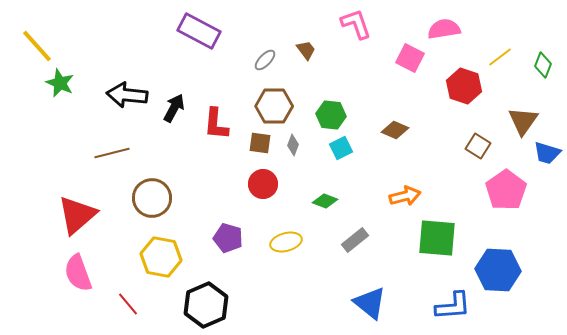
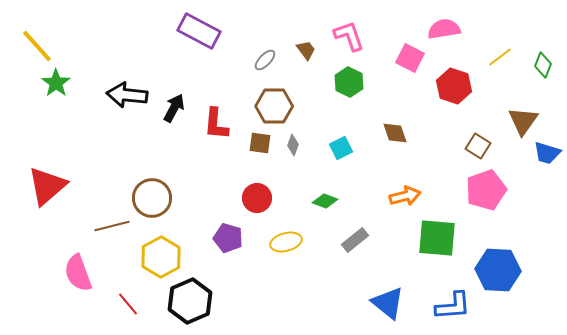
pink L-shape at (356, 24): moved 7 px left, 12 px down
green star at (60, 83): moved 4 px left; rotated 12 degrees clockwise
red hexagon at (464, 86): moved 10 px left
green hexagon at (331, 115): moved 18 px right, 33 px up; rotated 20 degrees clockwise
brown diamond at (395, 130): moved 3 px down; rotated 48 degrees clockwise
brown line at (112, 153): moved 73 px down
red circle at (263, 184): moved 6 px left, 14 px down
pink pentagon at (506, 190): moved 20 px left; rotated 15 degrees clockwise
red triangle at (77, 215): moved 30 px left, 29 px up
yellow hexagon at (161, 257): rotated 21 degrees clockwise
blue triangle at (370, 303): moved 18 px right
black hexagon at (206, 305): moved 16 px left, 4 px up
